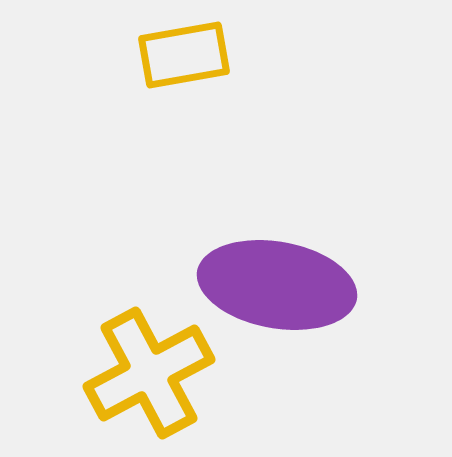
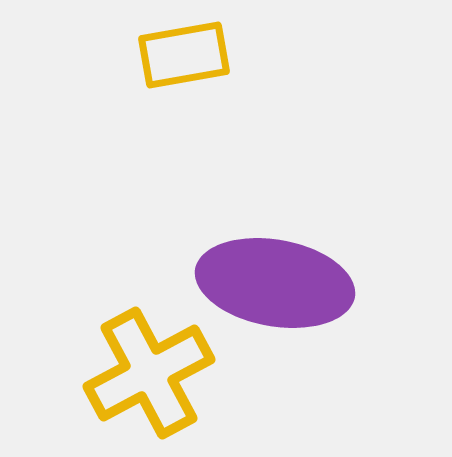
purple ellipse: moved 2 px left, 2 px up
